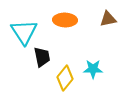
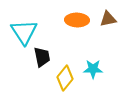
orange ellipse: moved 12 px right
